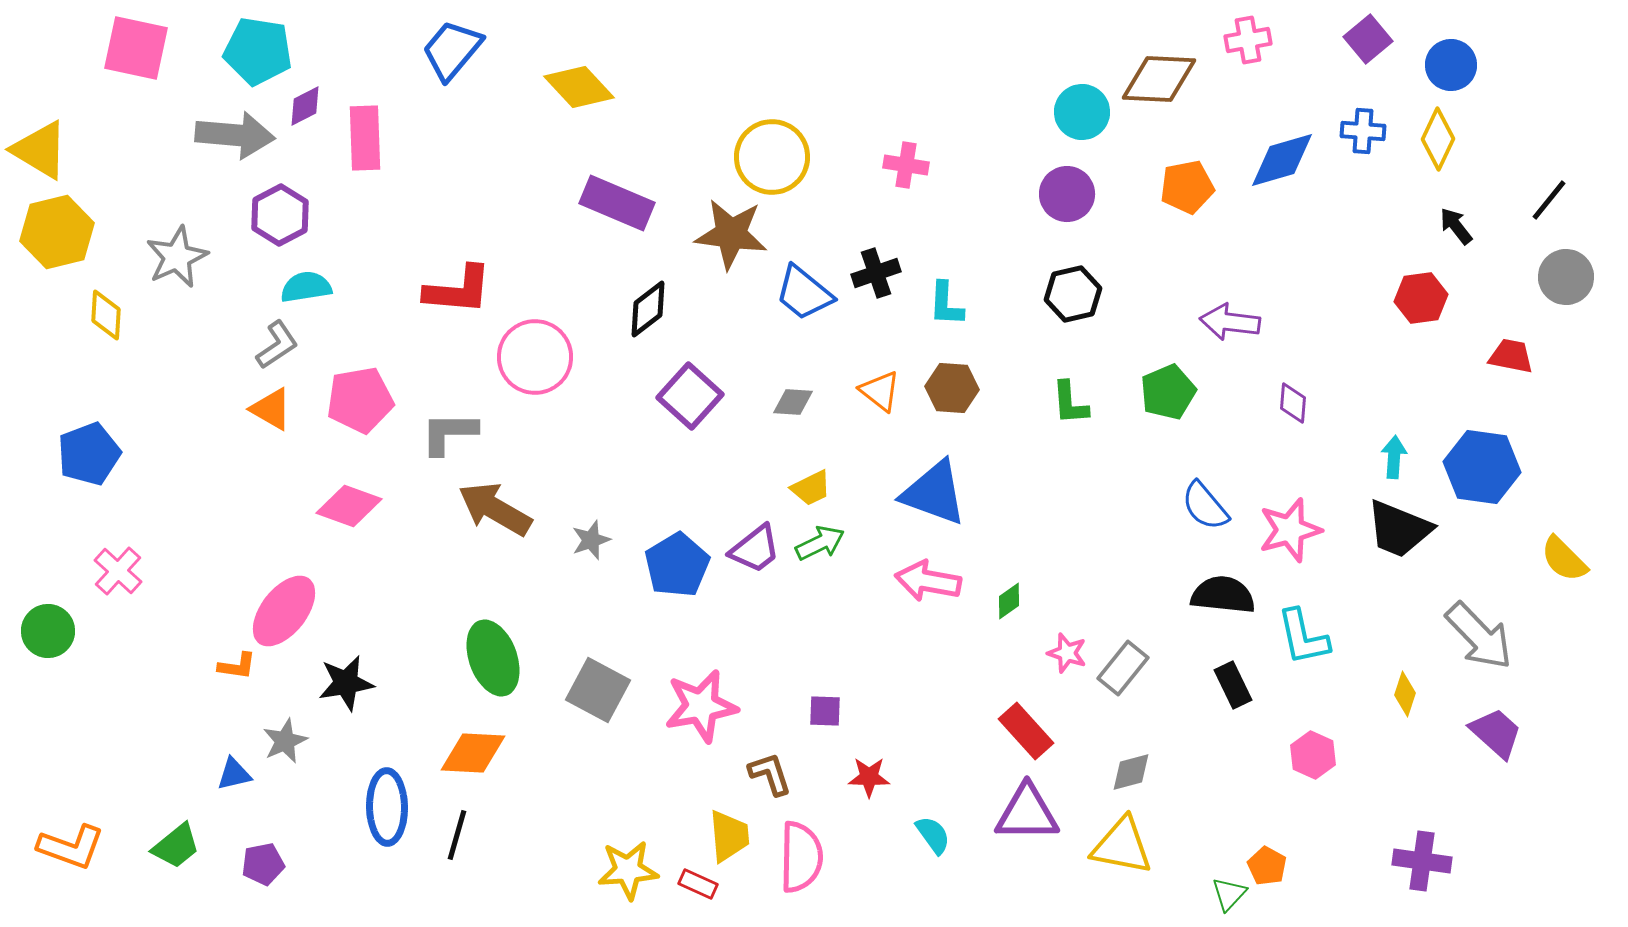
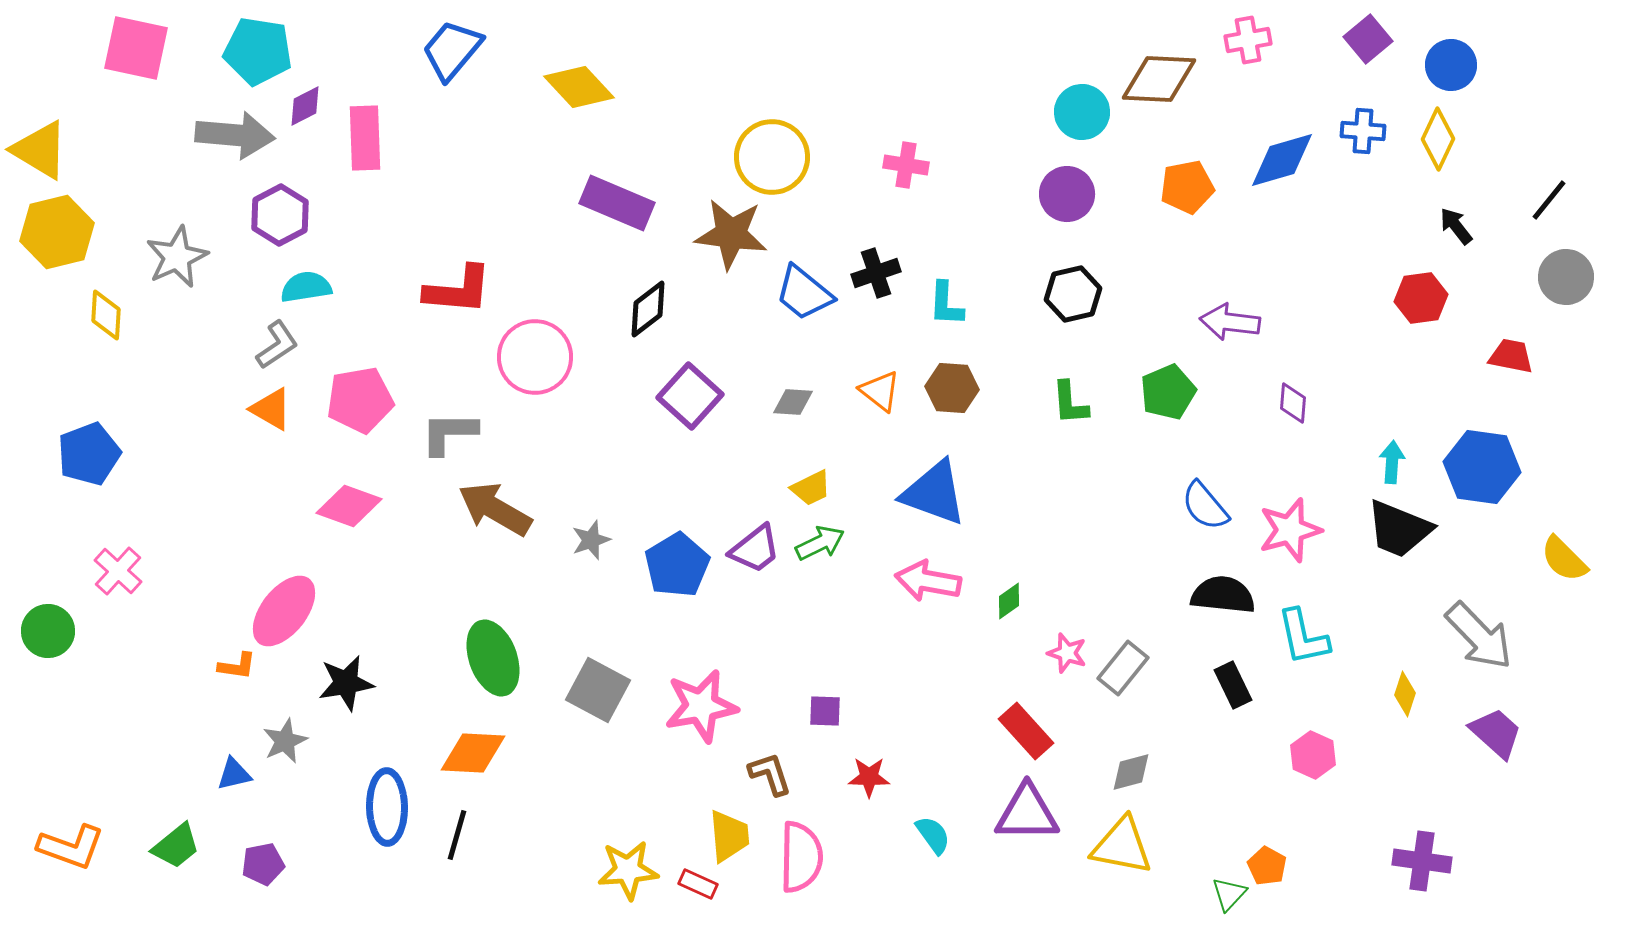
cyan arrow at (1394, 457): moved 2 px left, 5 px down
